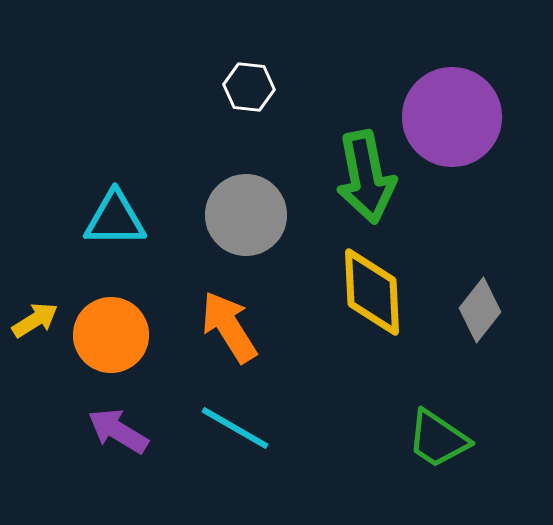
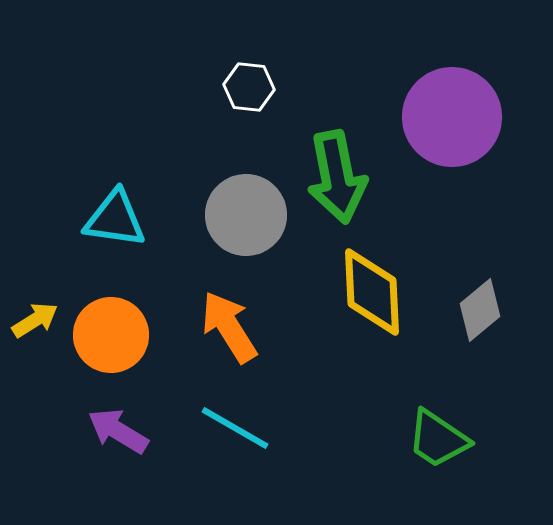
green arrow: moved 29 px left
cyan triangle: rotated 8 degrees clockwise
gray diamond: rotated 12 degrees clockwise
